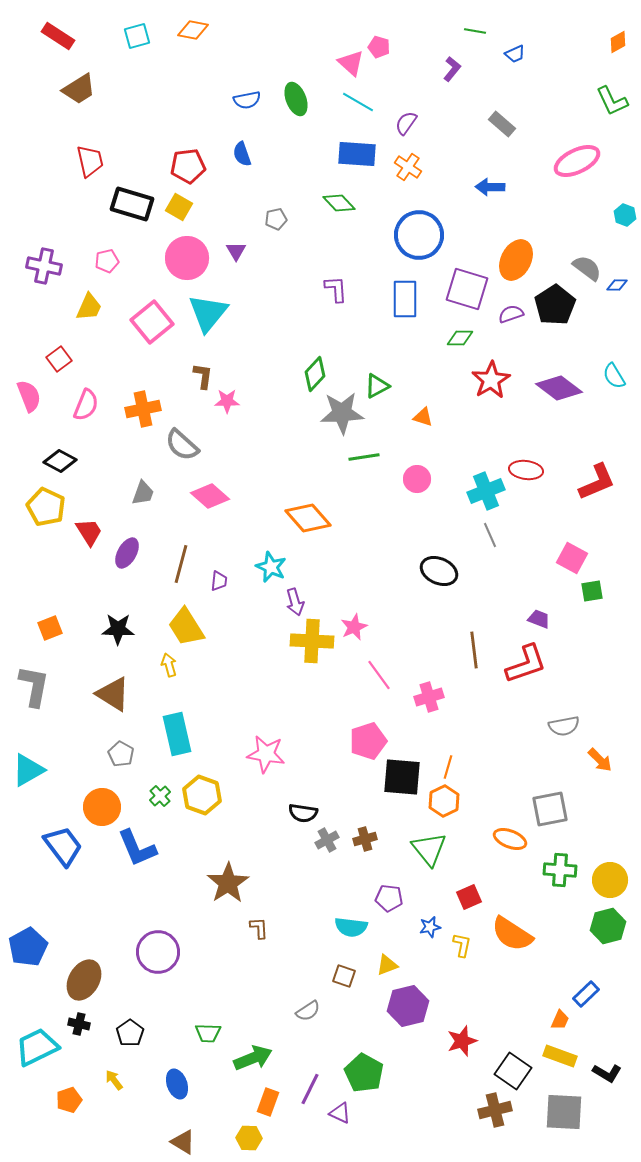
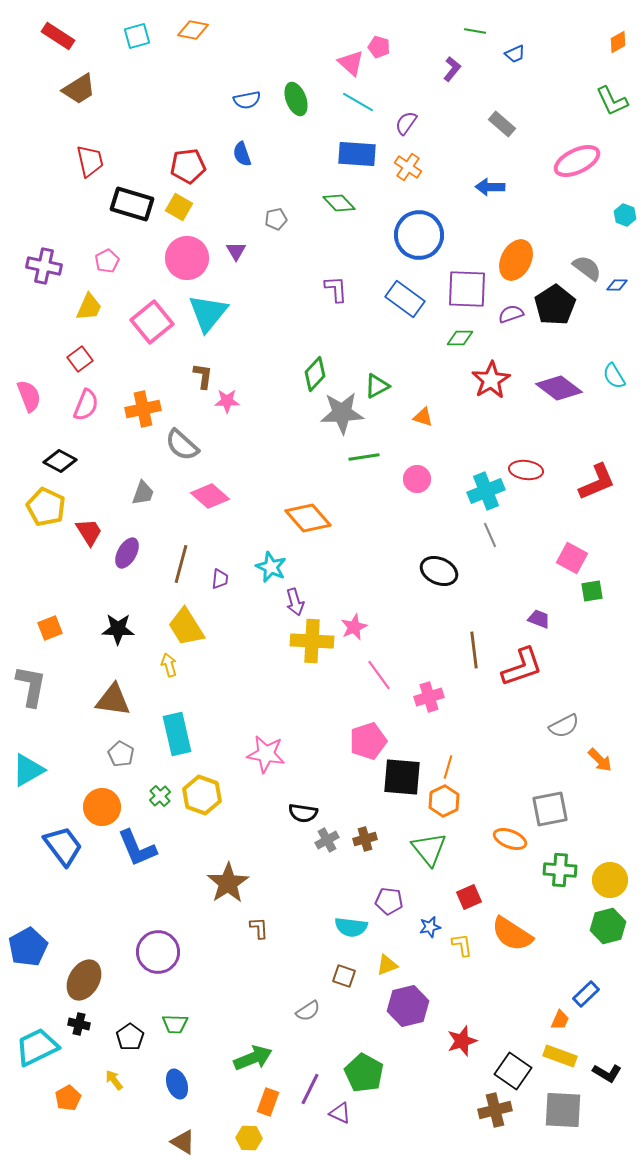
pink pentagon at (107, 261): rotated 15 degrees counterclockwise
purple square at (467, 289): rotated 15 degrees counterclockwise
blue rectangle at (405, 299): rotated 54 degrees counterclockwise
red square at (59, 359): moved 21 px right
purple trapezoid at (219, 581): moved 1 px right, 2 px up
red L-shape at (526, 664): moved 4 px left, 3 px down
gray L-shape at (34, 686): moved 3 px left
brown triangle at (113, 694): moved 6 px down; rotated 24 degrees counterclockwise
gray semicircle at (564, 726): rotated 16 degrees counterclockwise
purple pentagon at (389, 898): moved 3 px down
yellow L-shape at (462, 945): rotated 20 degrees counterclockwise
black pentagon at (130, 1033): moved 4 px down
green trapezoid at (208, 1033): moved 33 px left, 9 px up
orange pentagon at (69, 1100): moved 1 px left, 2 px up; rotated 10 degrees counterclockwise
gray square at (564, 1112): moved 1 px left, 2 px up
